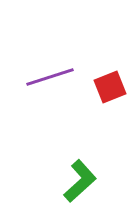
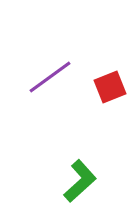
purple line: rotated 18 degrees counterclockwise
